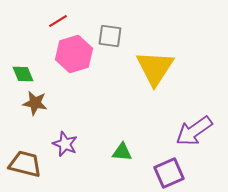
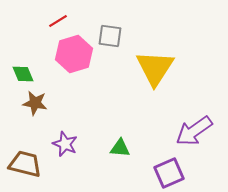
green triangle: moved 2 px left, 4 px up
